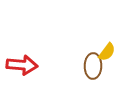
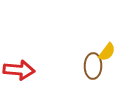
red arrow: moved 3 px left, 5 px down
